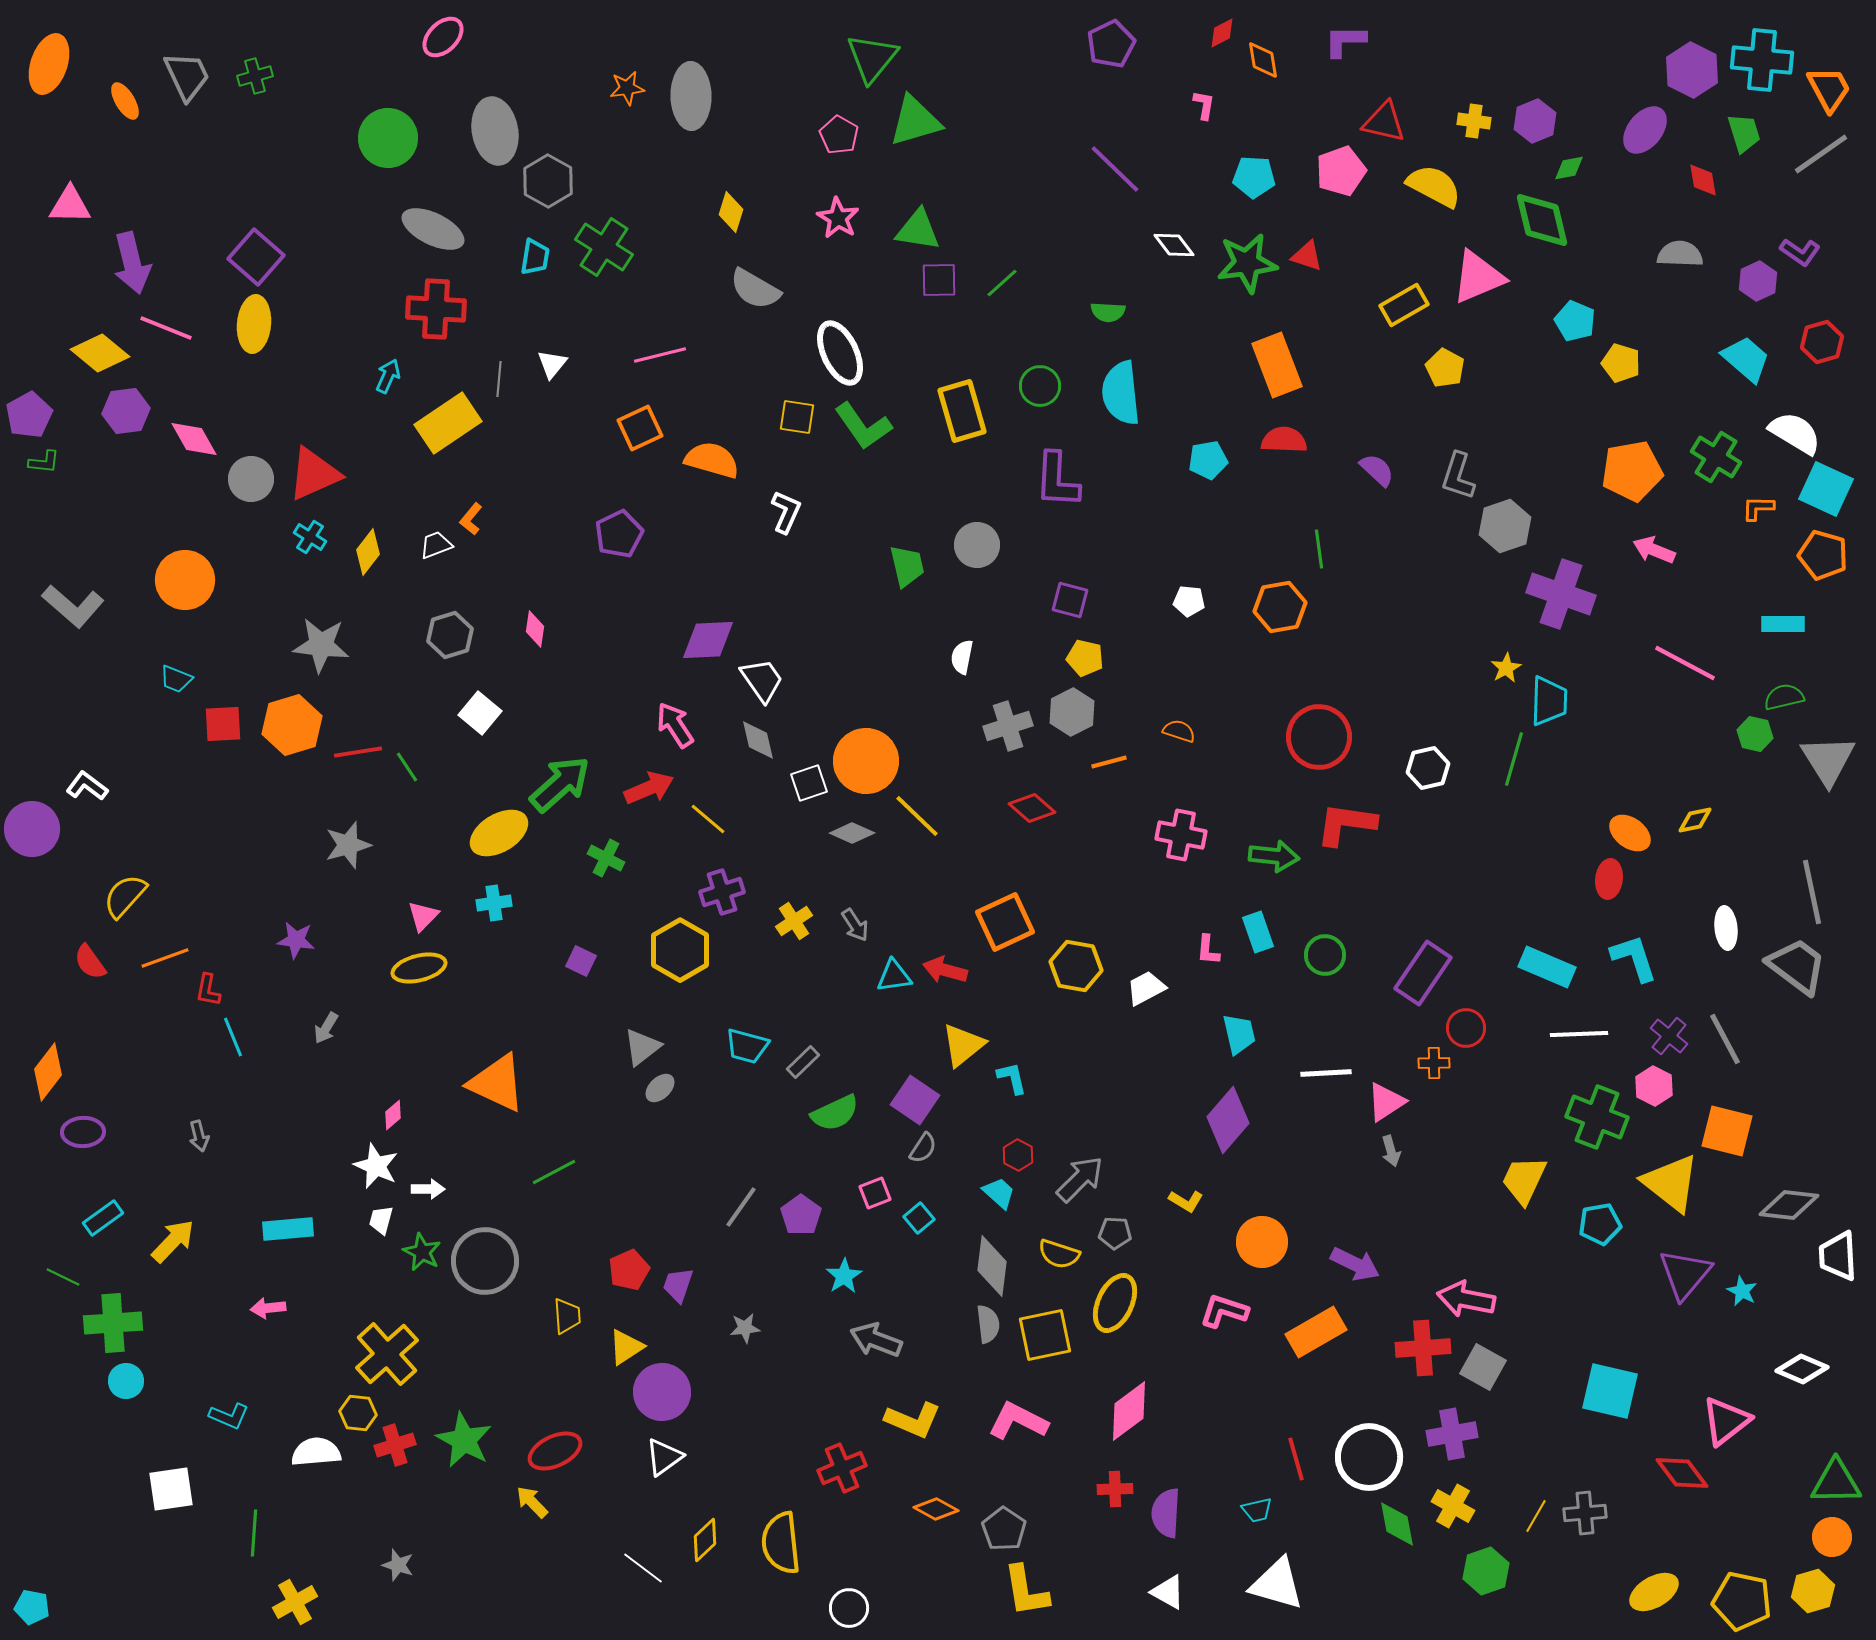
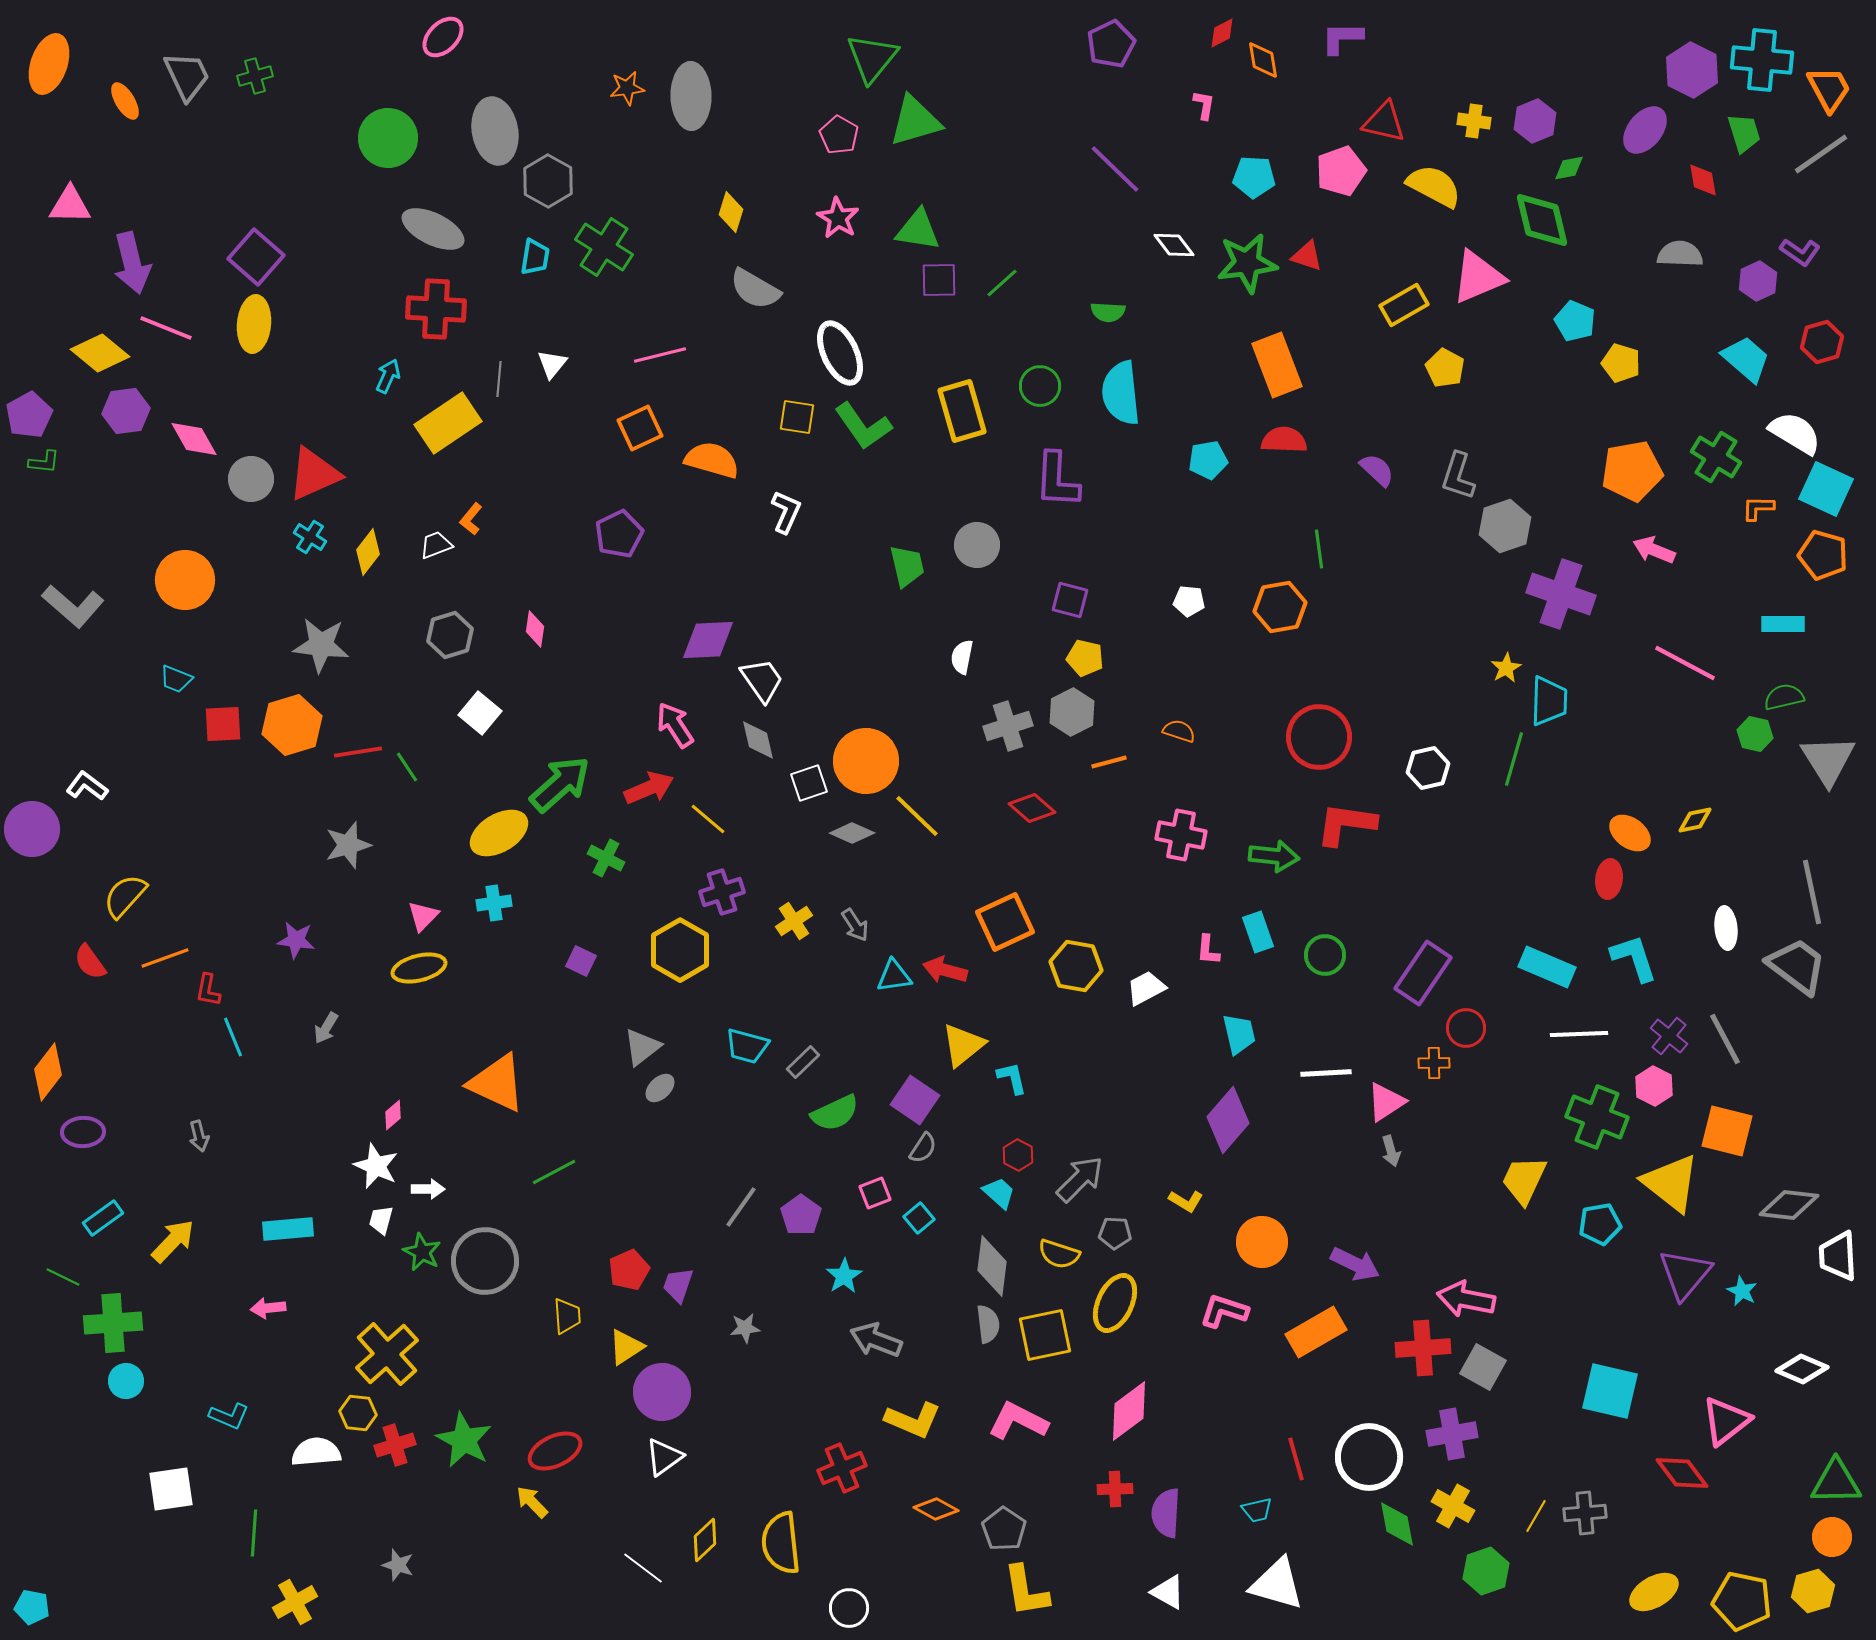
purple L-shape at (1345, 41): moved 3 px left, 3 px up
